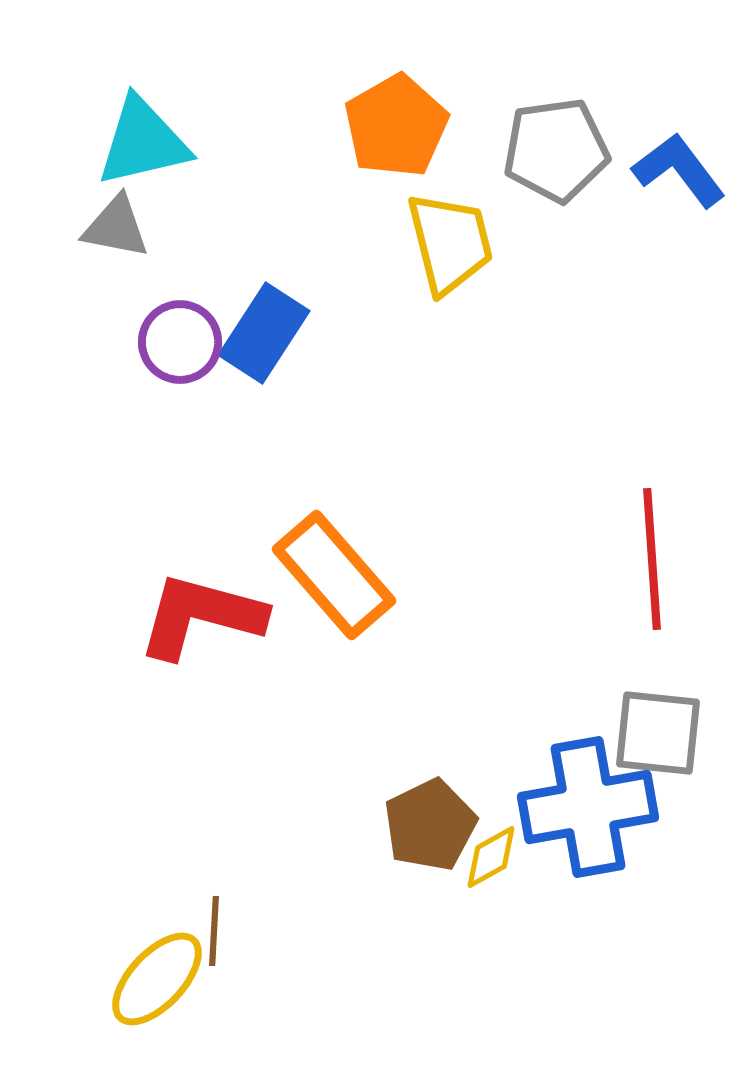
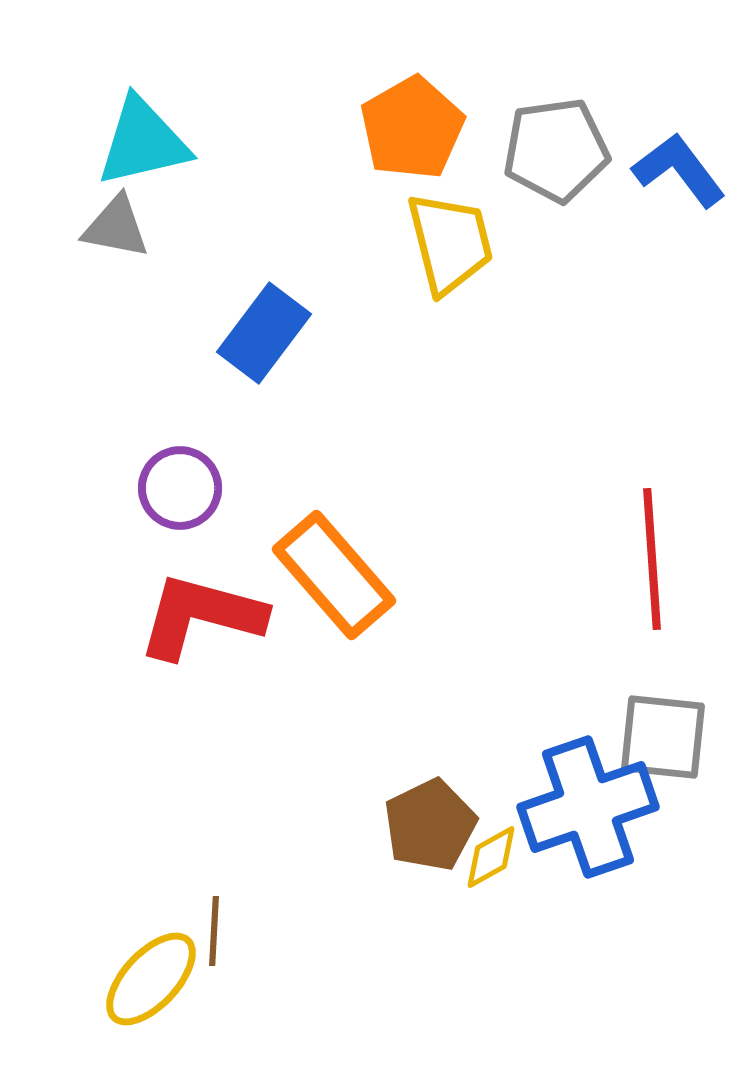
orange pentagon: moved 16 px right, 2 px down
blue rectangle: rotated 4 degrees clockwise
purple circle: moved 146 px down
gray square: moved 5 px right, 4 px down
blue cross: rotated 9 degrees counterclockwise
yellow ellipse: moved 6 px left
